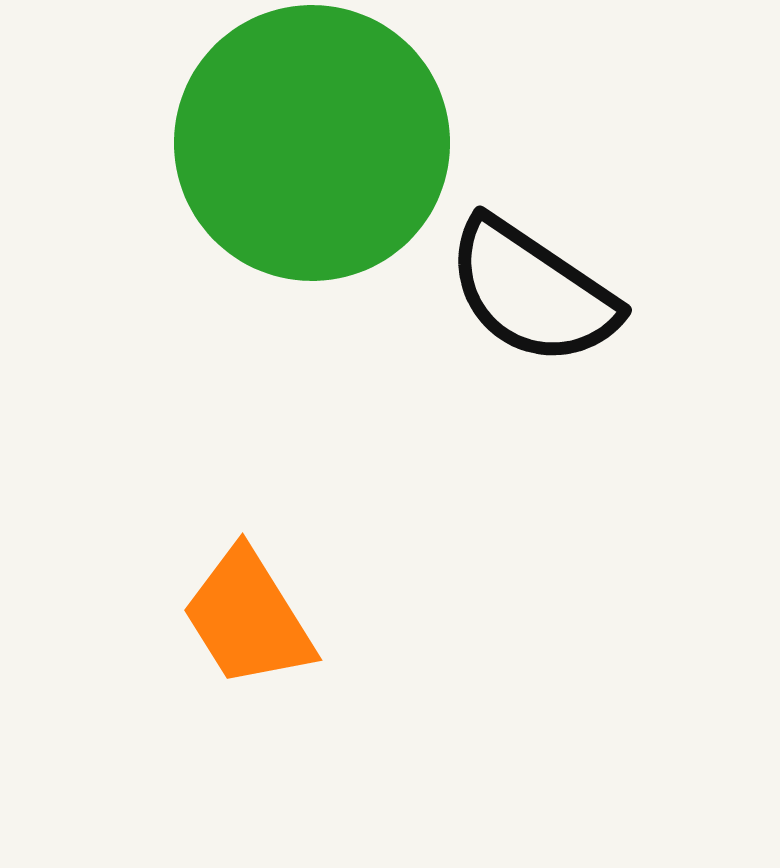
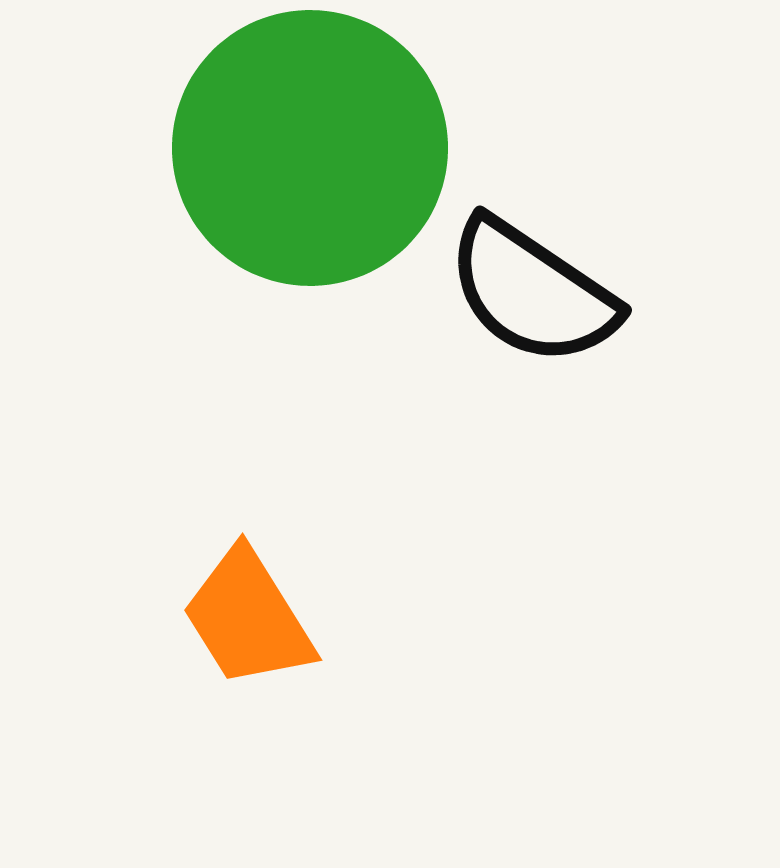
green circle: moved 2 px left, 5 px down
